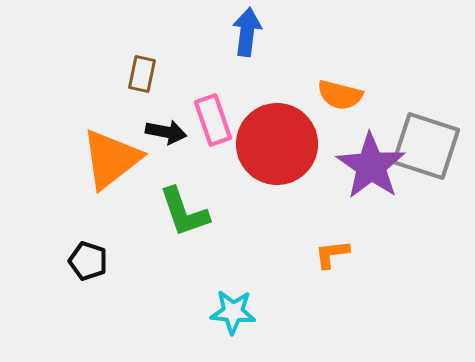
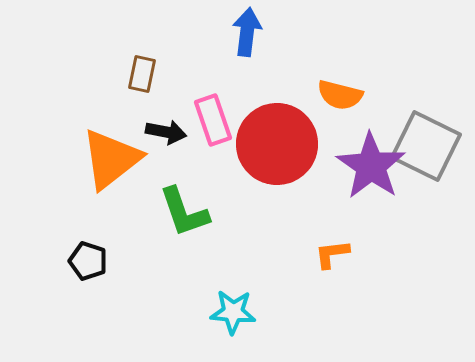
gray square: rotated 8 degrees clockwise
